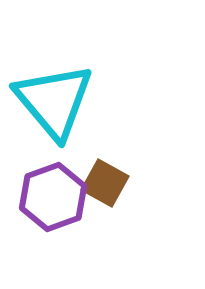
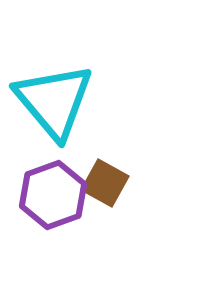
purple hexagon: moved 2 px up
